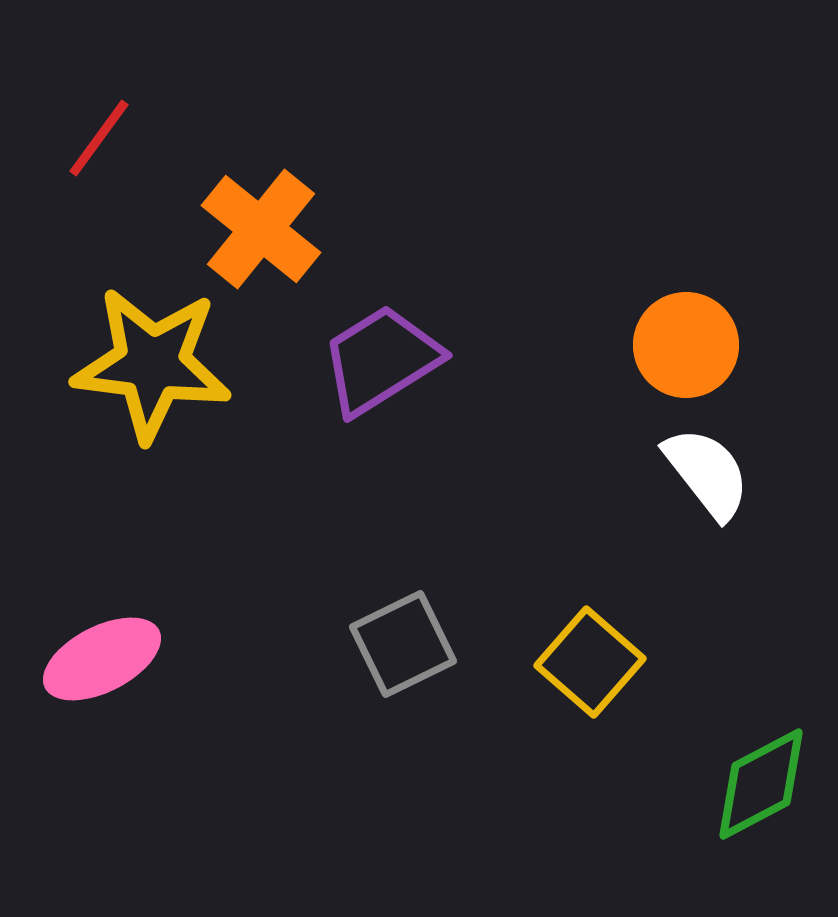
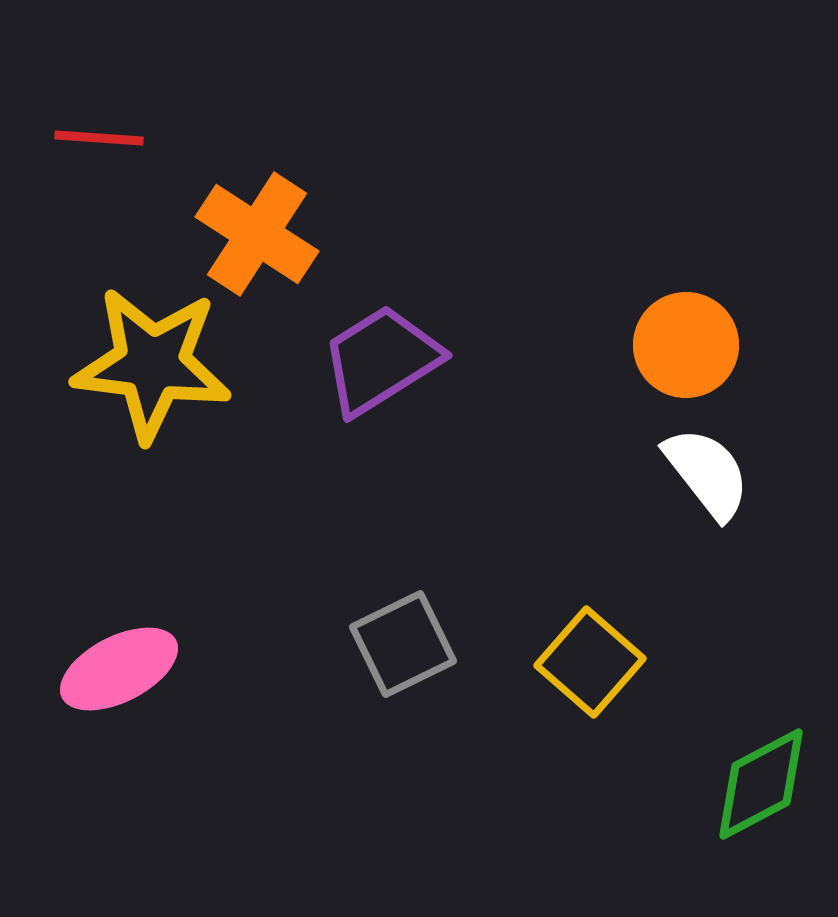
red line: rotated 58 degrees clockwise
orange cross: moved 4 px left, 5 px down; rotated 6 degrees counterclockwise
pink ellipse: moved 17 px right, 10 px down
